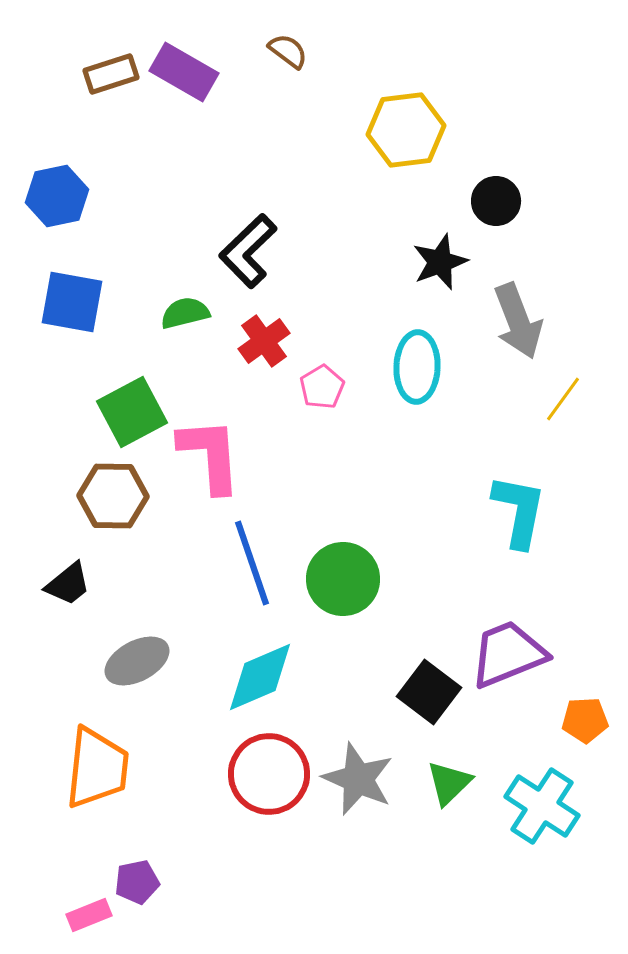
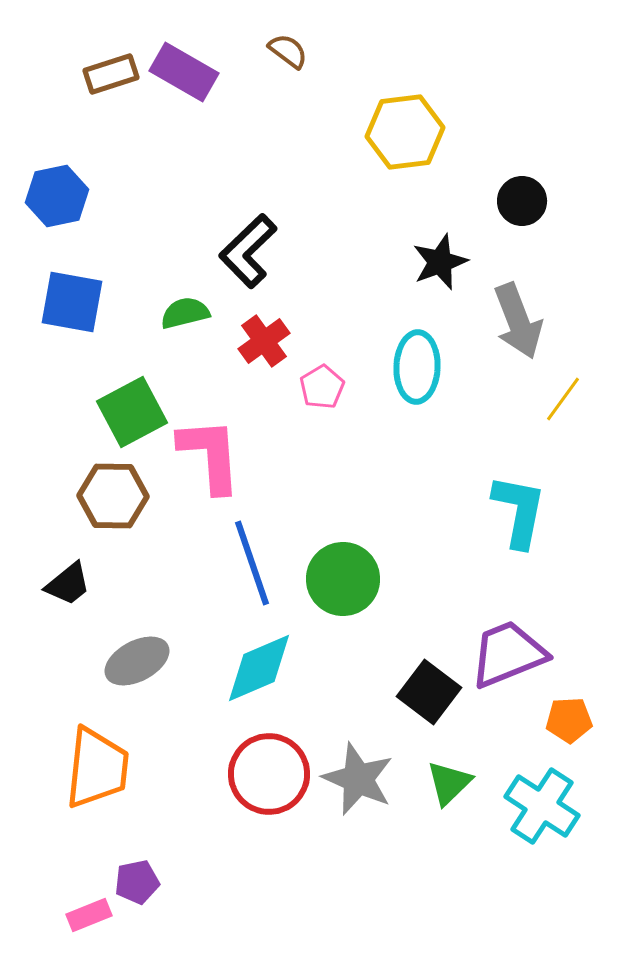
yellow hexagon: moved 1 px left, 2 px down
black circle: moved 26 px right
cyan diamond: moved 1 px left, 9 px up
orange pentagon: moved 16 px left
